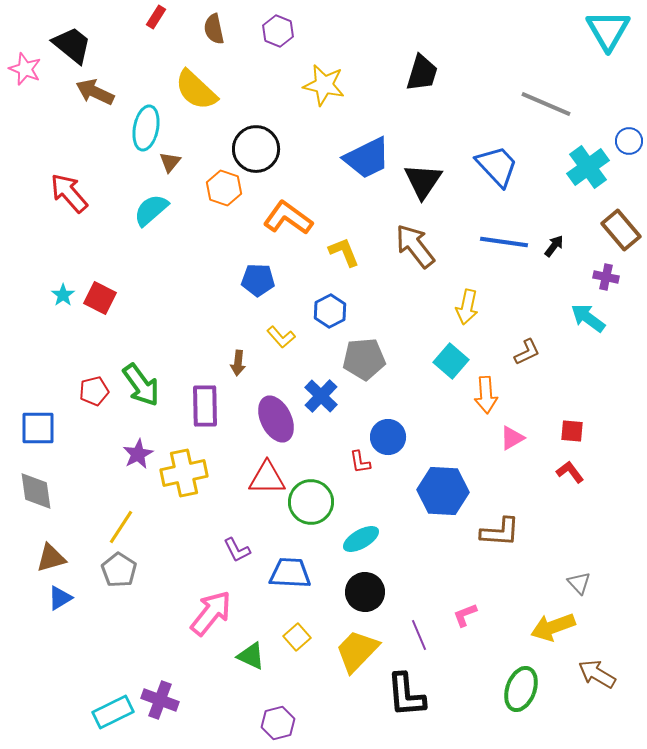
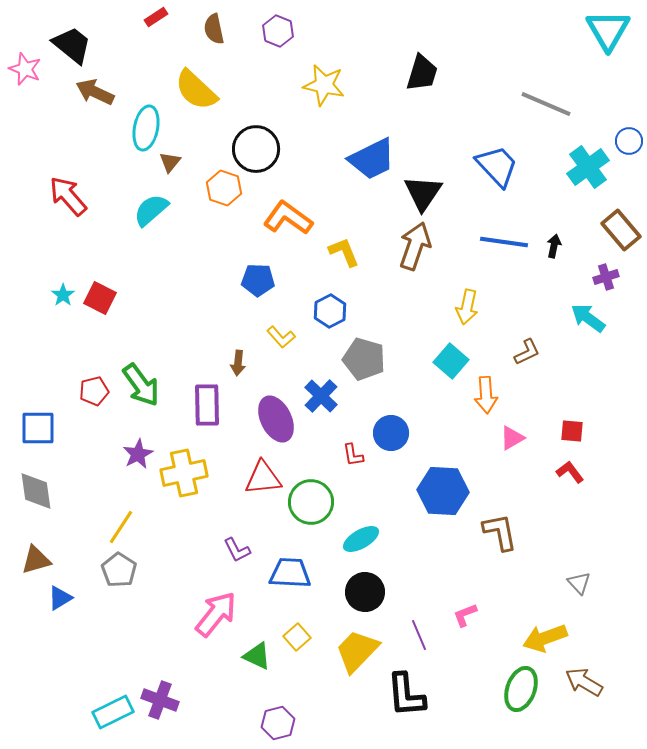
red rectangle at (156, 17): rotated 25 degrees clockwise
blue trapezoid at (367, 158): moved 5 px right, 1 px down
black triangle at (423, 181): moved 12 px down
red arrow at (69, 193): moved 1 px left, 3 px down
brown arrow at (415, 246): rotated 57 degrees clockwise
black arrow at (554, 246): rotated 25 degrees counterclockwise
purple cross at (606, 277): rotated 30 degrees counterclockwise
gray pentagon at (364, 359): rotated 21 degrees clockwise
purple rectangle at (205, 406): moved 2 px right, 1 px up
blue circle at (388, 437): moved 3 px right, 4 px up
red L-shape at (360, 462): moved 7 px left, 7 px up
red triangle at (267, 478): moved 4 px left; rotated 6 degrees counterclockwise
brown L-shape at (500, 532): rotated 105 degrees counterclockwise
brown triangle at (51, 558): moved 15 px left, 2 px down
pink arrow at (211, 613): moved 5 px right, 1 px down
yellow arrow at (553, 627): moved 8 px left, 11 px down
green triangle at (251, 656): moved 6 px right
brown arrow at (597, 674): moved 13 px left, 8 px down
